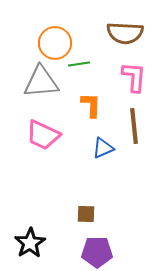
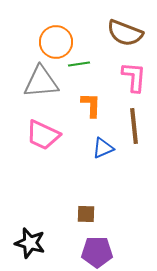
brown semicircle: rotated 18 degrees clockwise
orange circle: moved 1 px right, 1 px up
black star: rotated 24 degrees counterclockwise
